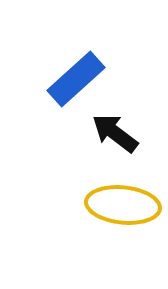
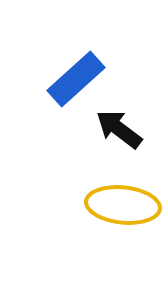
black arrow: moved 4 px right, 4 px up
